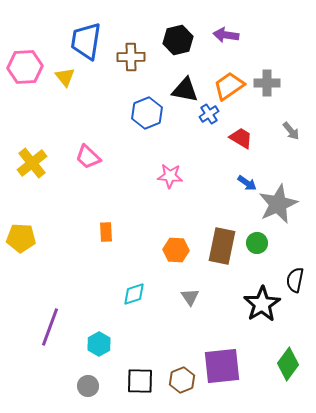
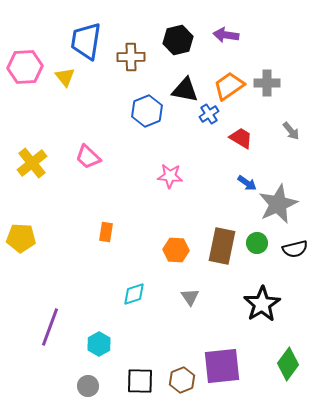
blue hexagon: moved 2 px up
orange rectangle: rotated 12 degrees clockwise
black semicircle: moved 31 px up; rotated 115 degrees counterclockwise
